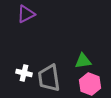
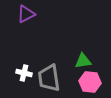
pink hexagon: moved 2 px up; rotated 15 degrees counterclockwise
